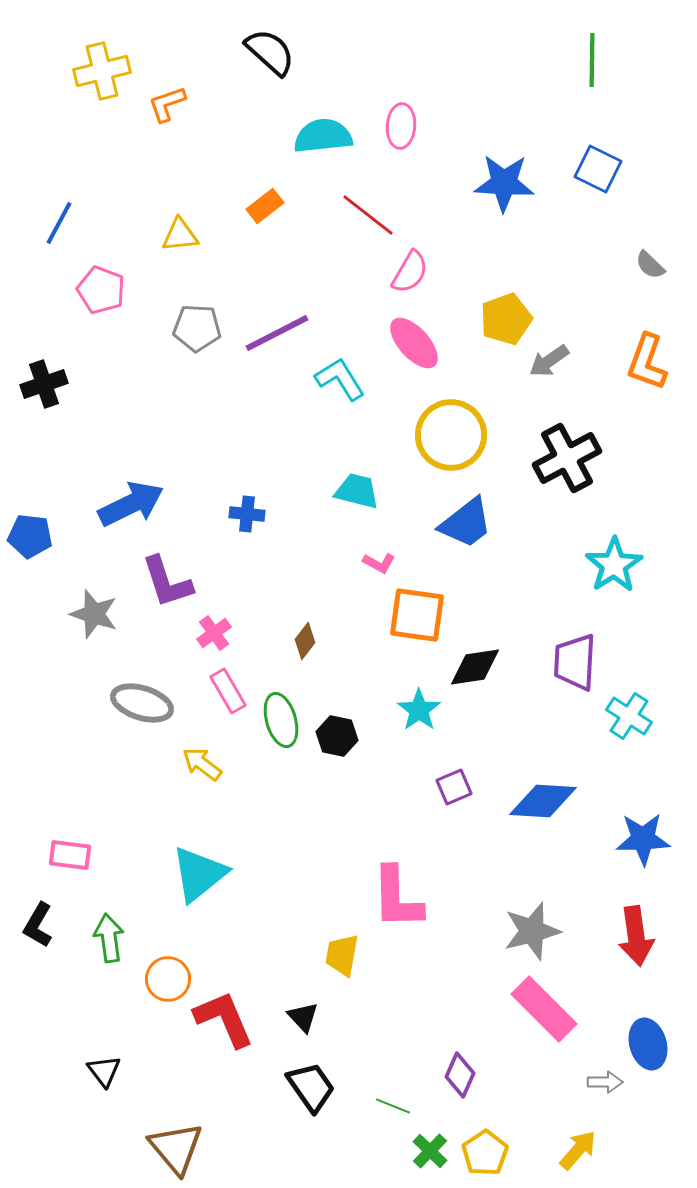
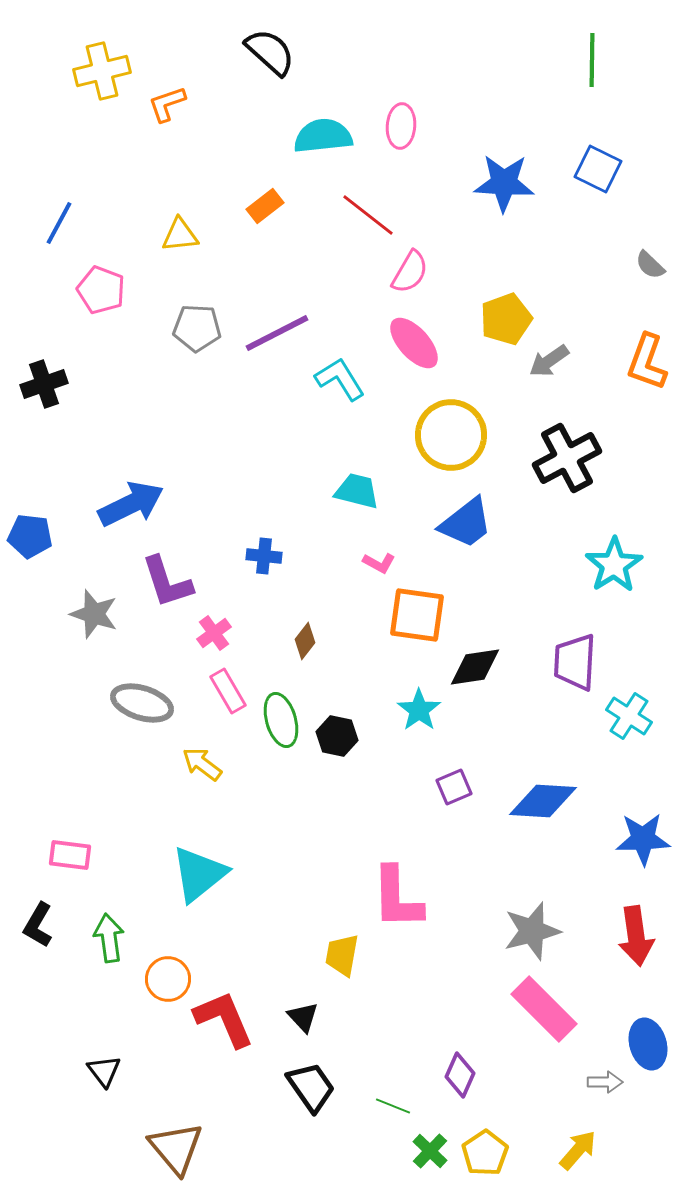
blue cross at (247, 514): moved 17 px right, 42 px down
